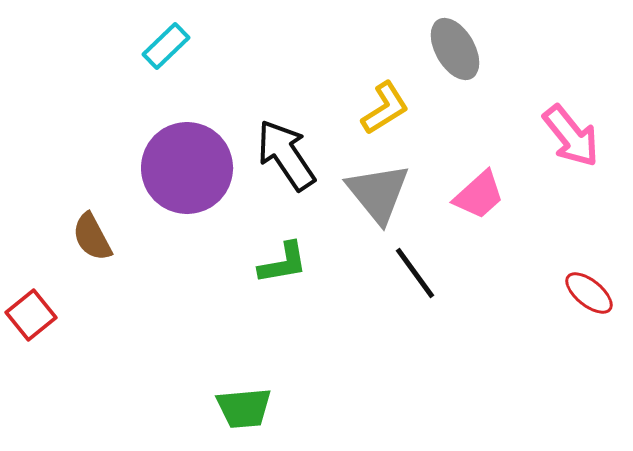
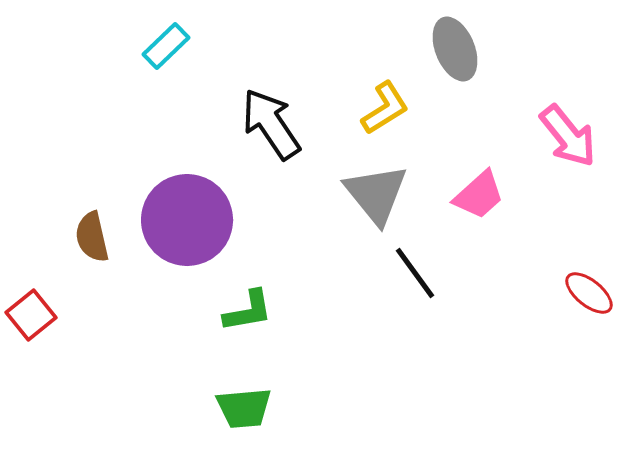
gray ellipse: rotated 8 degrees clockwise
pink arrow: moved 3 px left
black arrow: moved 15 px left, 31 px up
purple circle: moved 52 px down
gray triangle: moved 2 px left, 1 px down
brown semicircle: rotated 15 degrees clockwise
green L-shape: moved 35 px left, 48 px down
